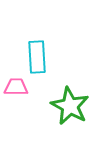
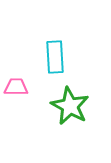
cyan rectangle: moved 18 px right
